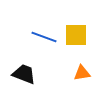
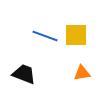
blue line: moved 1 px right, 1 px up
